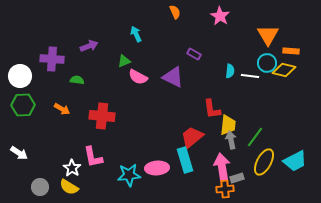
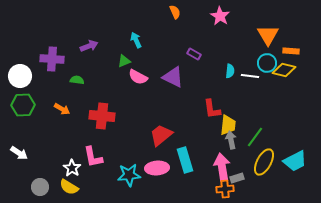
cyan arrow: moved 6 px down
red trapezoid: moved 31 px left, 2 px up
